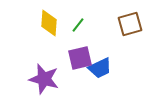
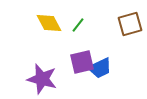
yellow diamond: rotated 32 degrees counterclockwise
purple square: moved 2 px right, 4 px down
purple star: moved 2 px left
